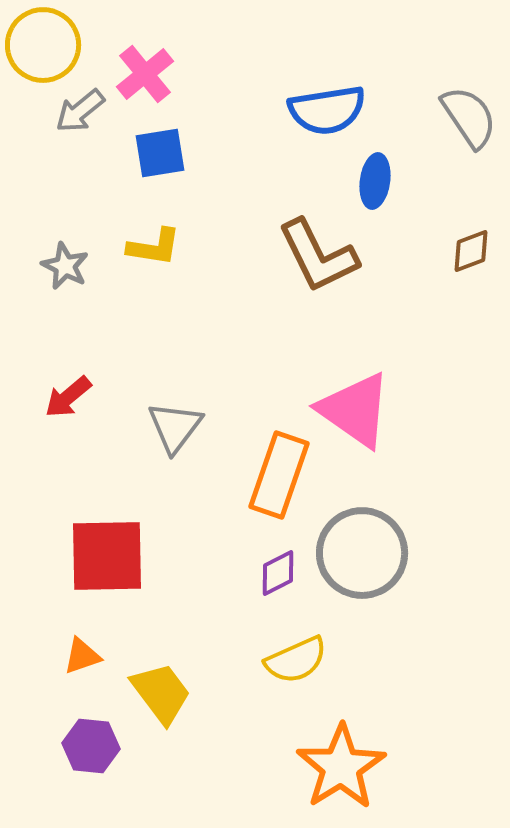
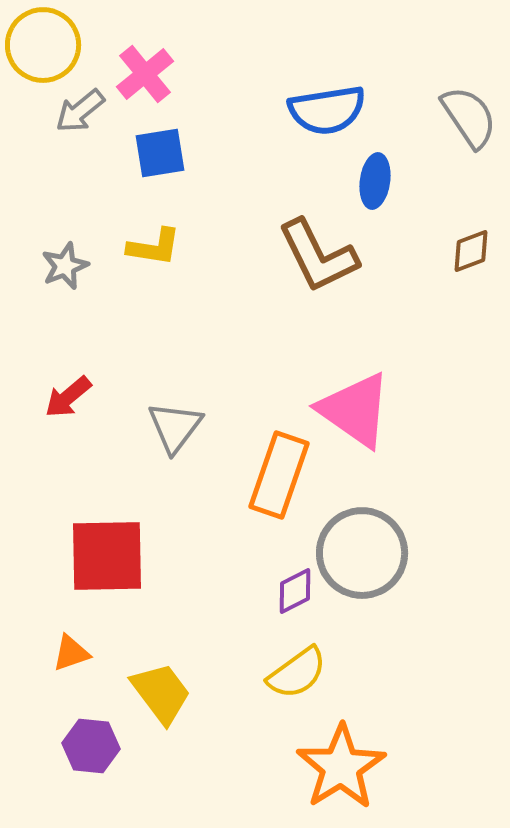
gray star: rotated 24 degrees clockwise
purple diamond: moved 17 px right, 18 px down
orange triangle: moved 11 px left, 3 px up
yellow semicircle: moved 1 px right, 13 px down; rotated 12 degrees counterclockwise
